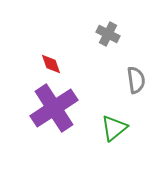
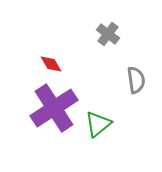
gray cross: rotated 10 degrees clockwise
red diamond: rotated 10 degrees counterclockwise
green triangle: moved 16 px left, 4 px up
